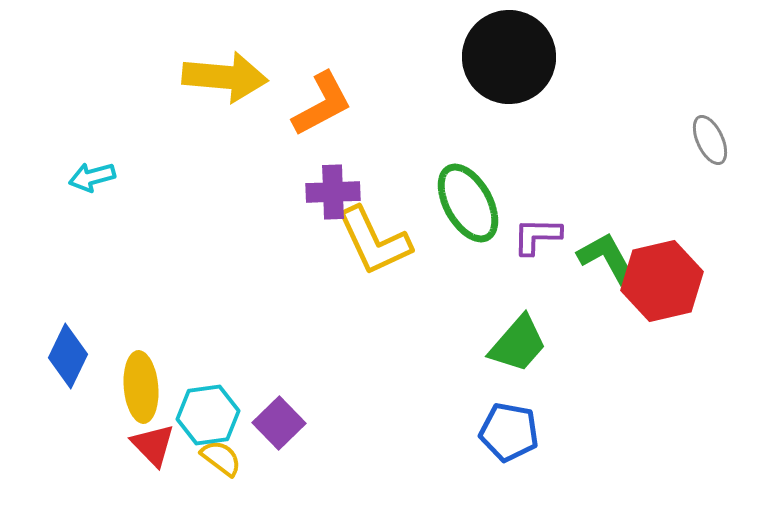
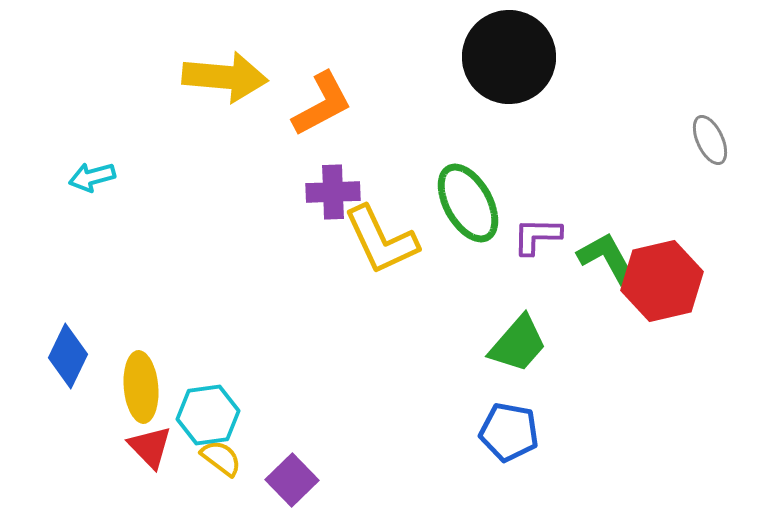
yellow L-shape: moved 7 px right, 1 px up
purple square: moved 13 px right, 57 px down
red triangle: moved 3 px left, 2 px down
